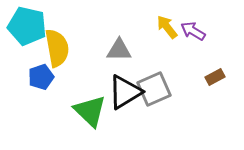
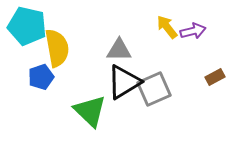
purple arrow: rotated 135 degrees clockwise
black triangle: moved 1 px left, 10 px up
